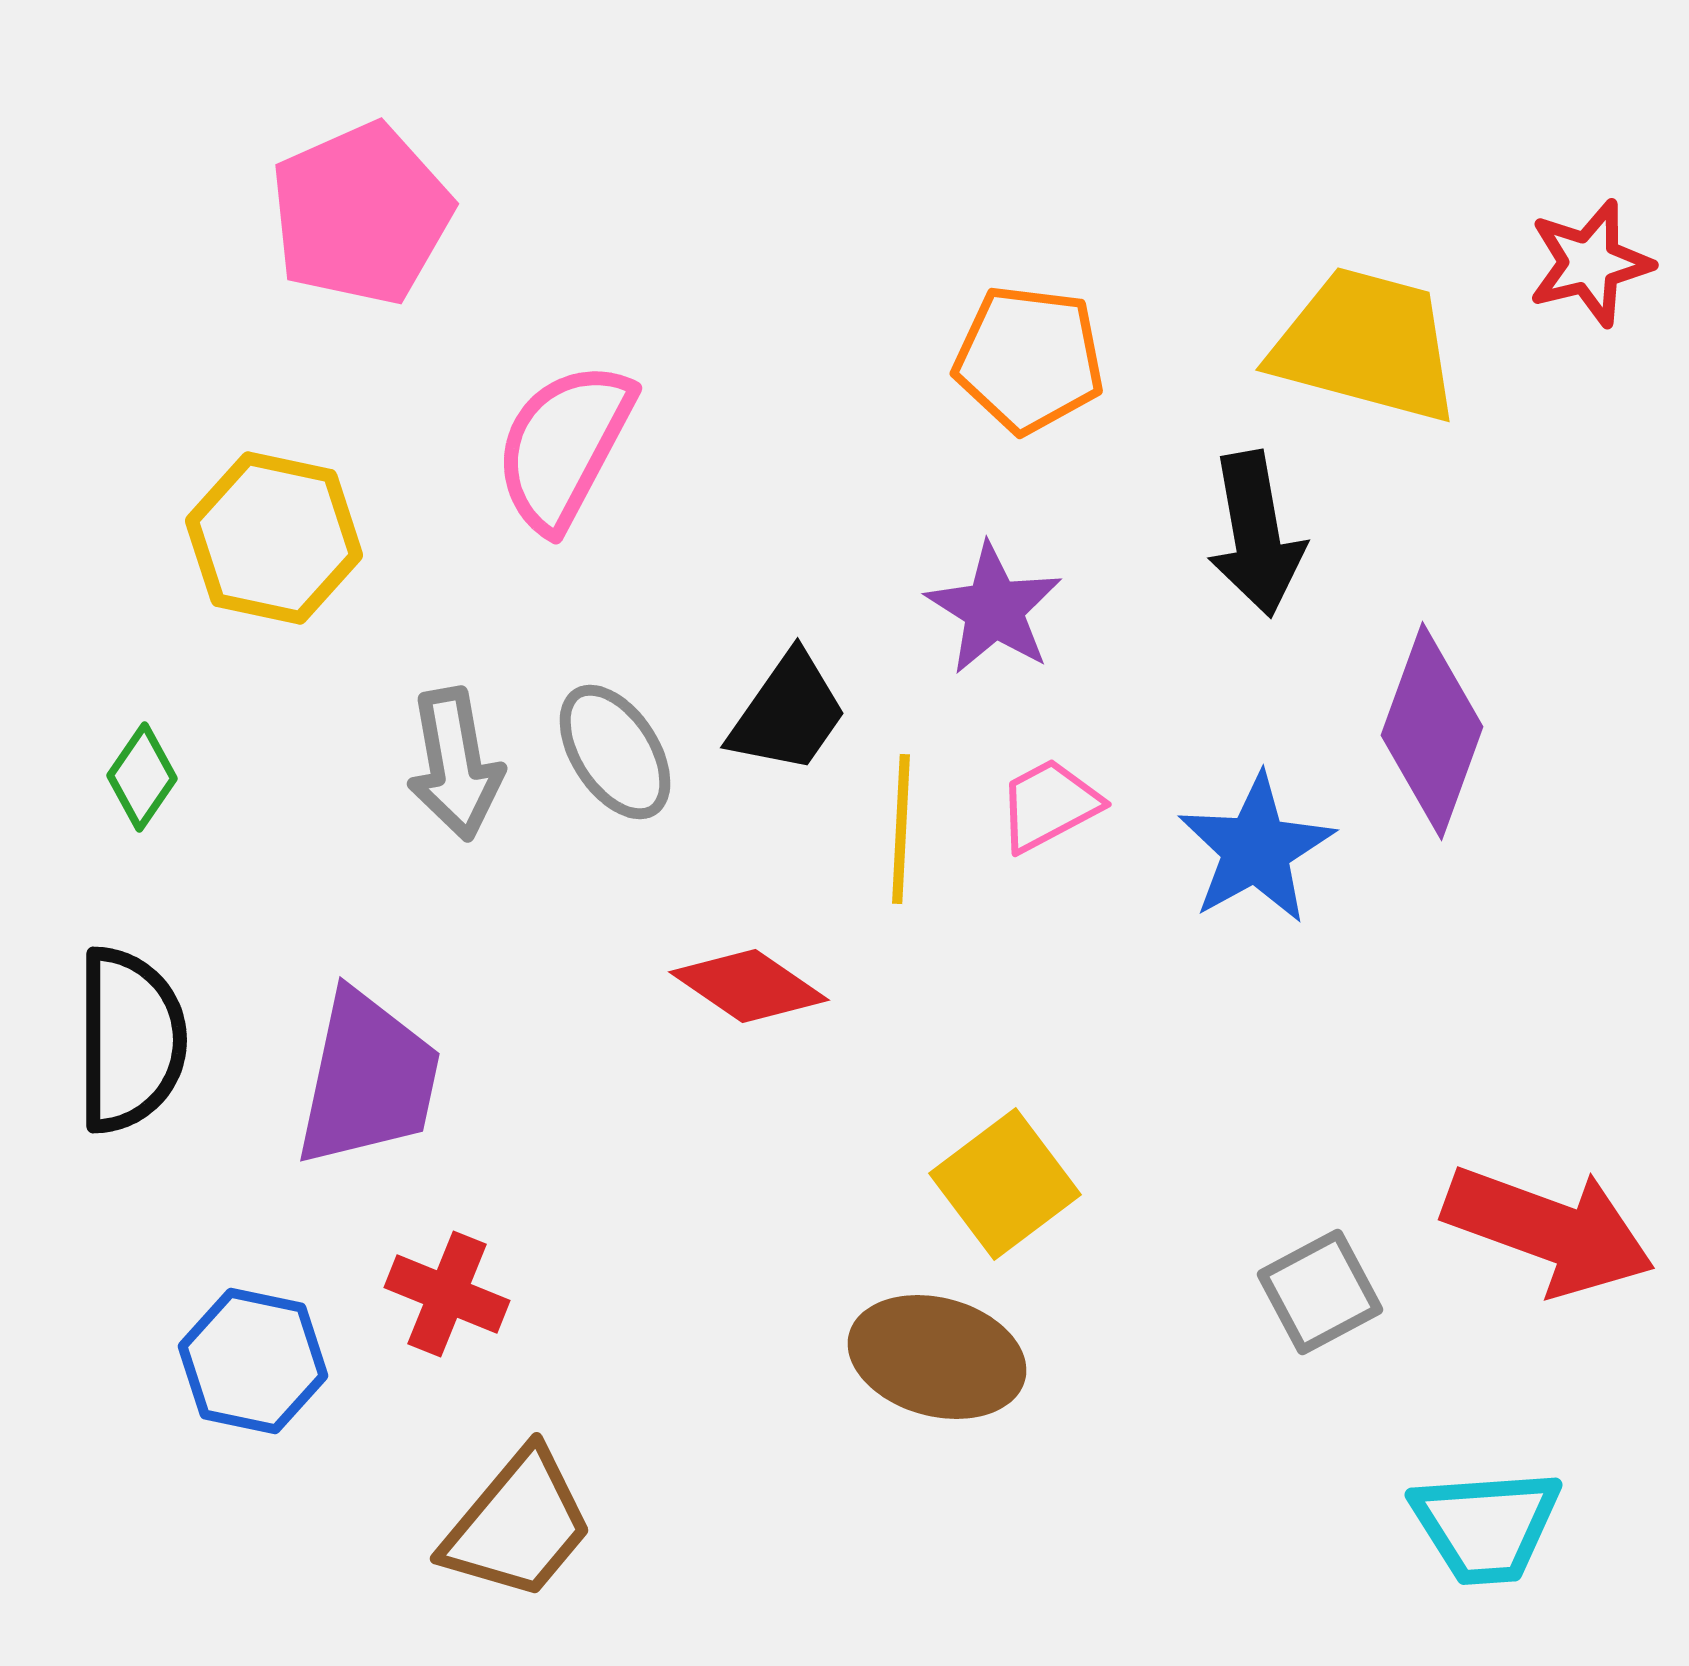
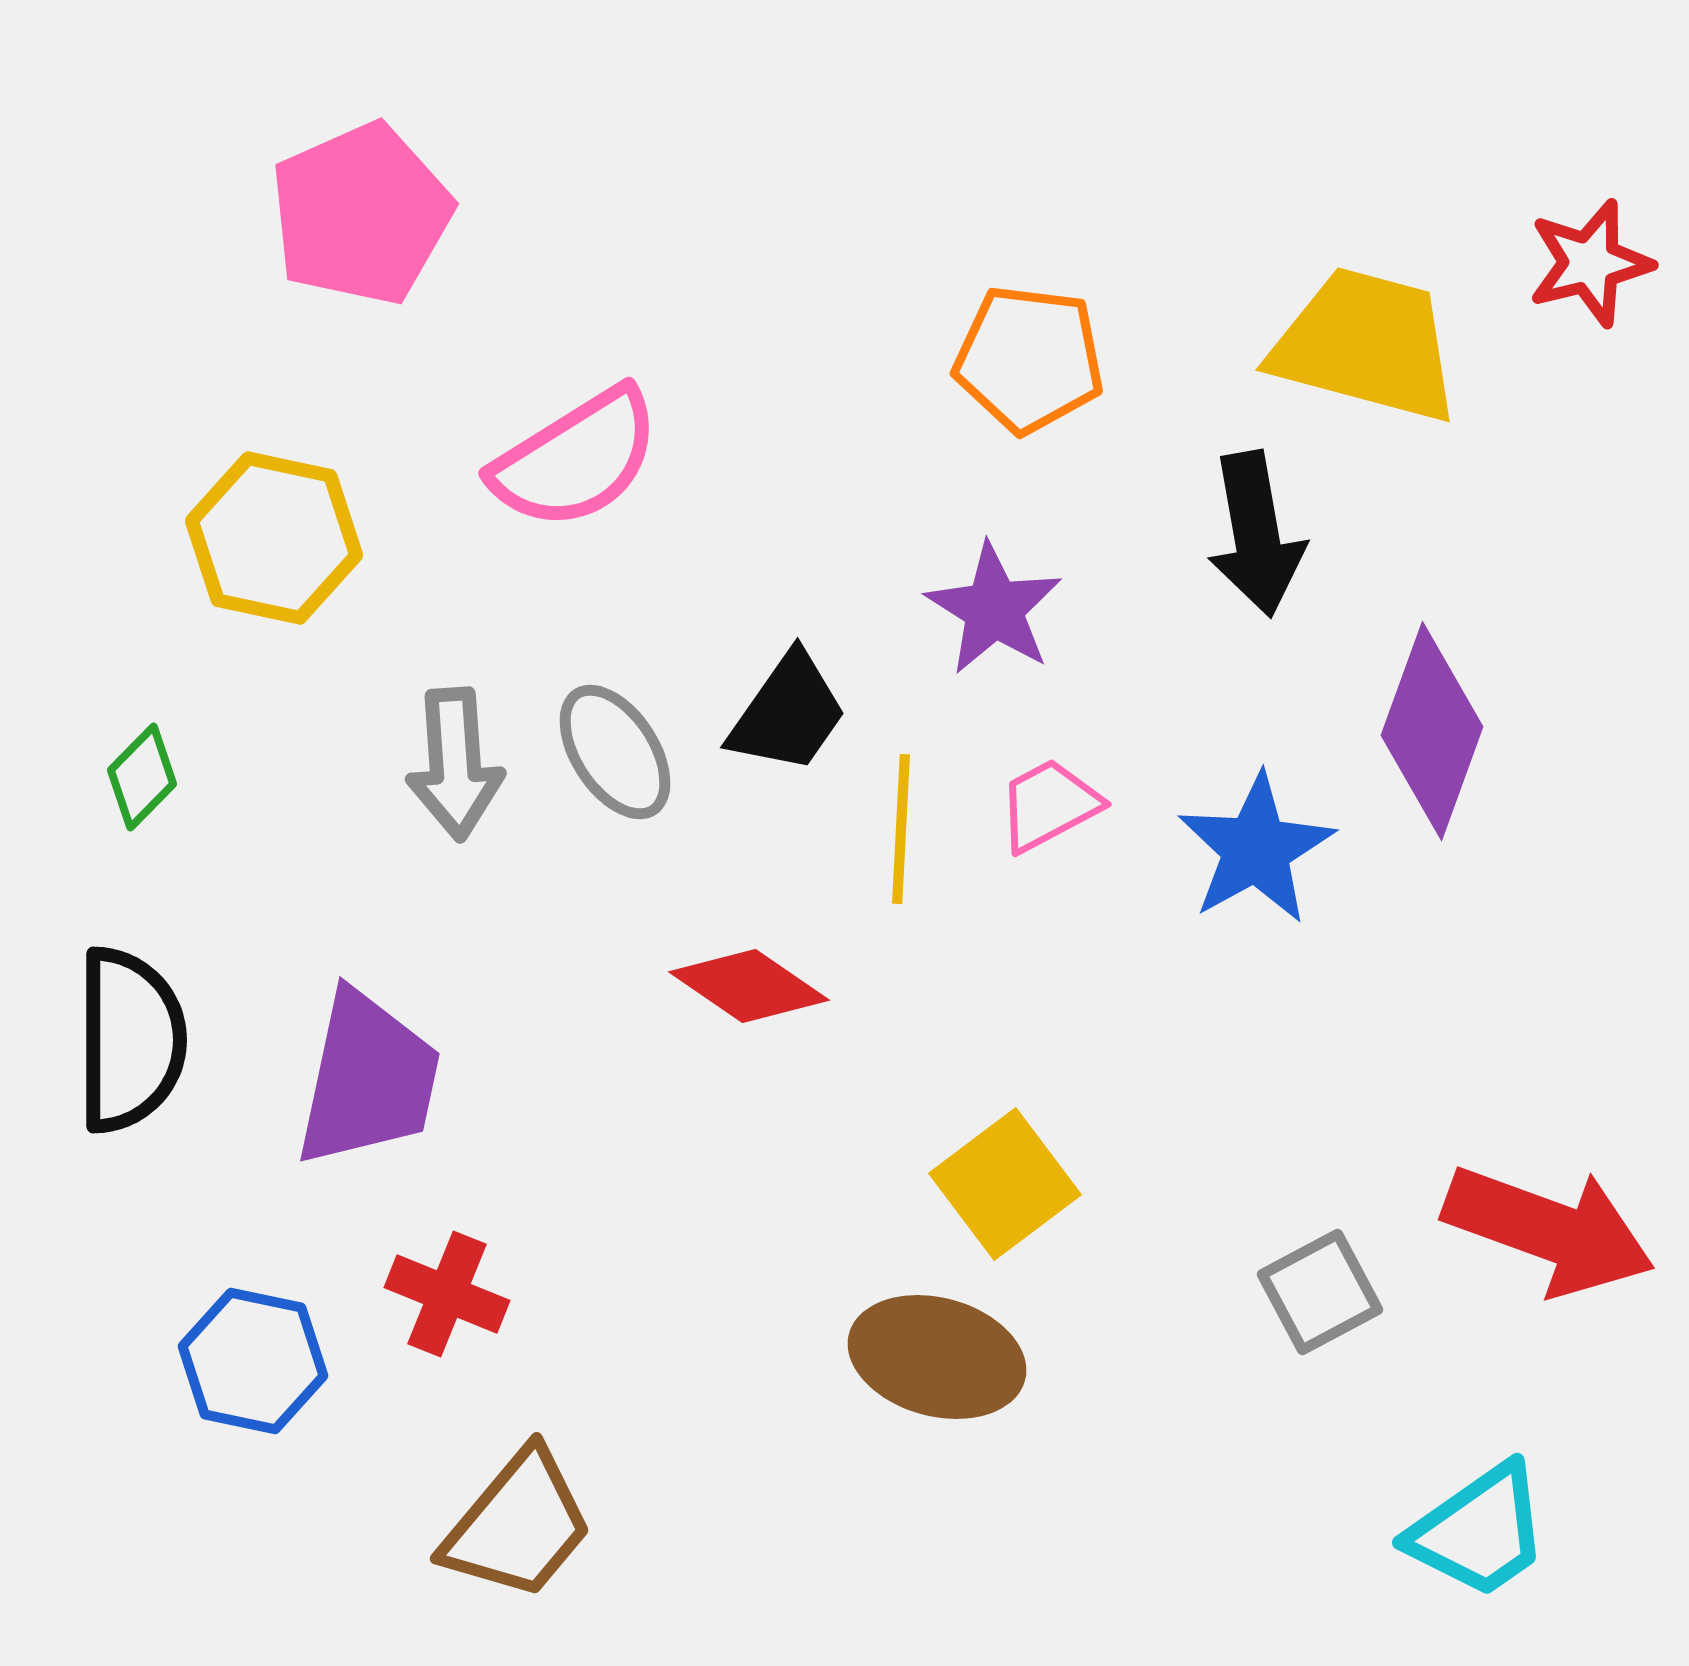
pink semicircle: moved 12 px right, 13 px down; rotated 150 degrees counterclockwise
gray arrow: rotated 6 degrees clockwise
green diamond: rotated 10 degrees clockwise
cyan trapezoid: moved 7 px left, 5 px down; rotated 31 degrees counterclockwise
